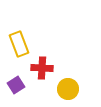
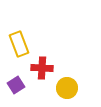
yellow circle: moved 1 px left, 1 px up
